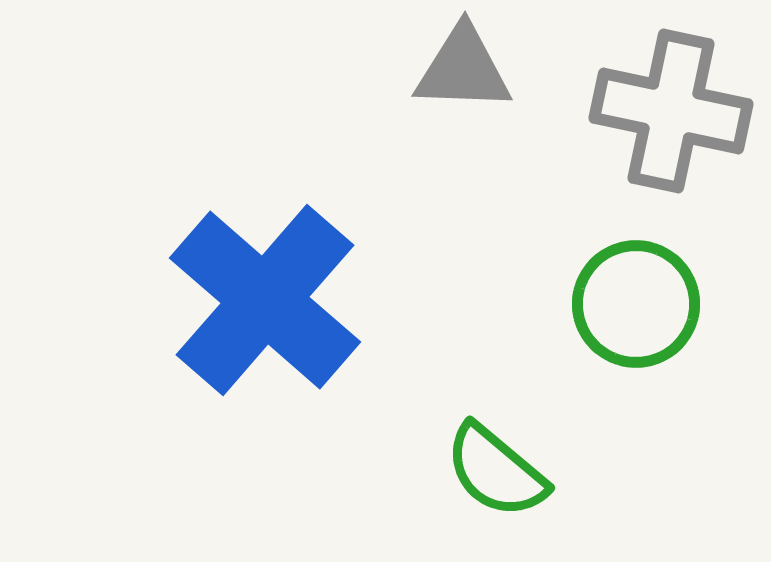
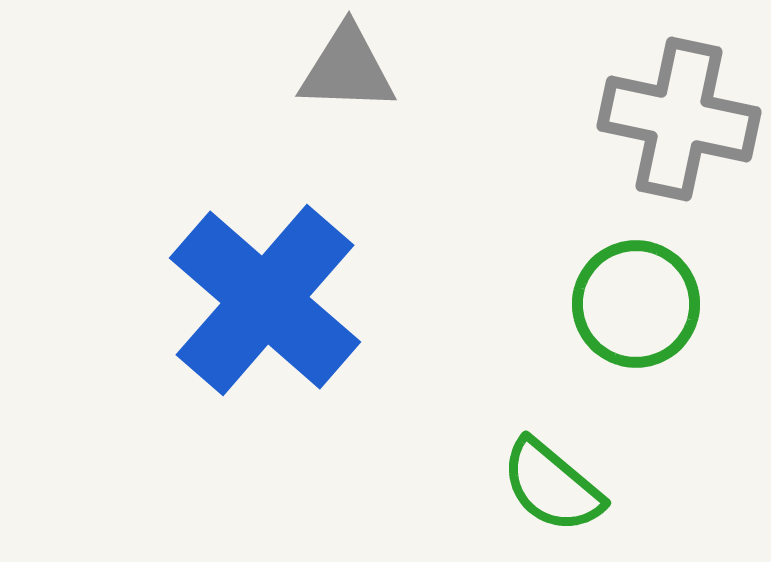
gray triangle: moved 116 px left
gray cross: moved 8 px right, 8 px down
green semicircle: moved 56 px right, 15 px down
